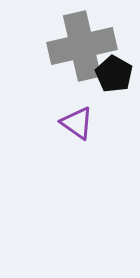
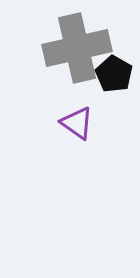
gray cross: moved 5 px left, 2 px down
